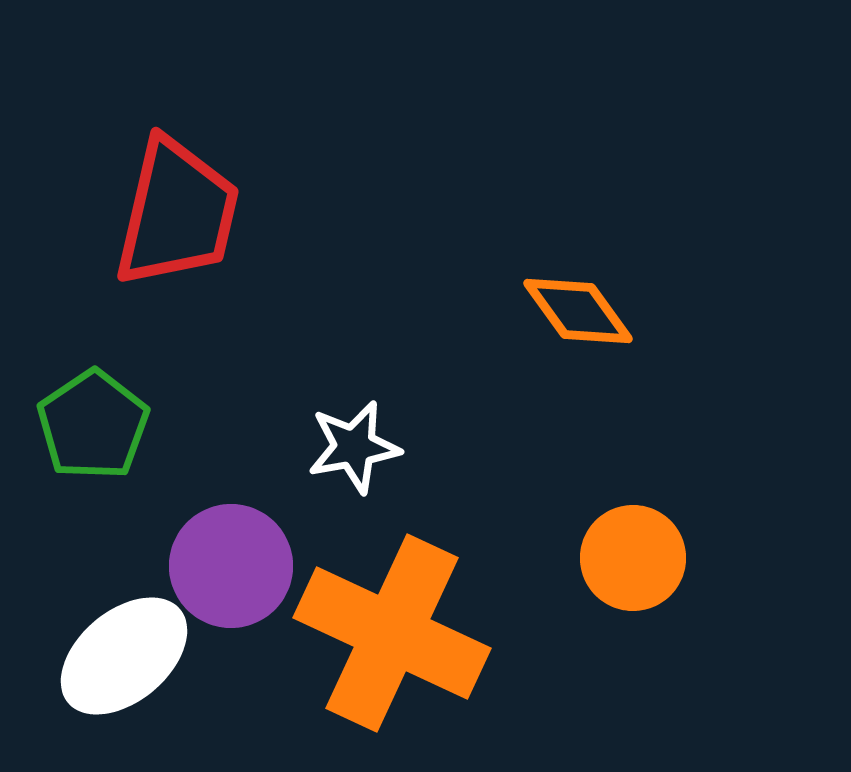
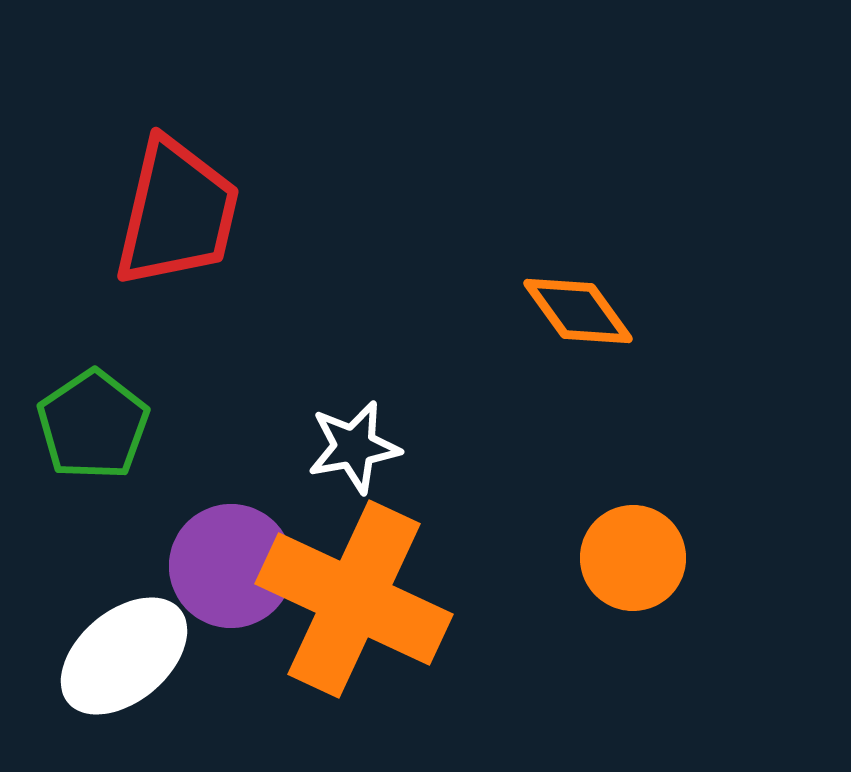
orange cross: moved 38 px left, 34 px up
